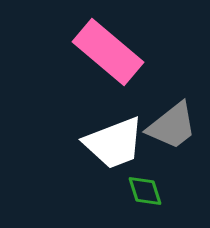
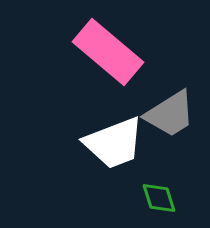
gray trapezoid: moved 2 px left, 12 px up; rotated 6 degrees clockwise
green diamond: moved 14 px right, 7 px down
